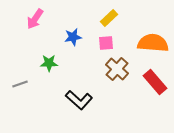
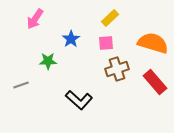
yellow rectangle: moved 1 px right
blue star: moved 2 px left, 2 px down; rotated 24 degrees counterclockwise
orange semicircle: rotated 12 degrees clockwise
green star: moved 1 px left, 2 px up
brown cross: rotated 30 degrees clockwise
gray line: moved 1 px right, 1 px down
